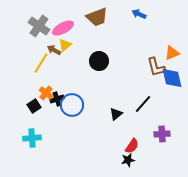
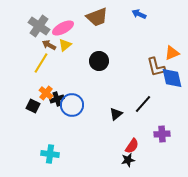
brown arrow: moved 5 px left, 5 px up
black square: moved 1 px left; rotated 32 degrees counterclockwise
cyan cross: moved 18 px right, 16 px down; rotated 12 degrees clockwise
